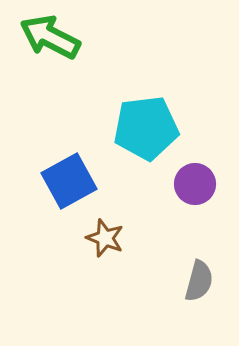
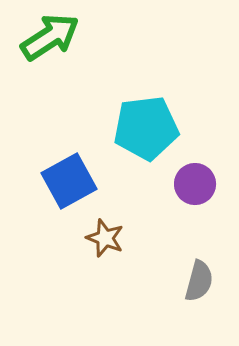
green arrow: rotated 120 degrees clockwise
